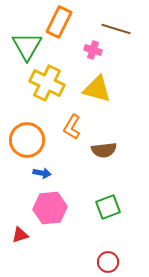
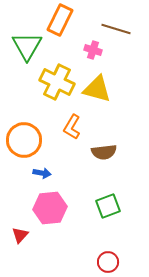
orange rectangle: moved 1 px right, 2 px up
yellow cross: moved 10 px right, 1 px up
orange circle: moved 3 px left
brown semicircle: moved 2 px down
green square: moved 1 px up
red triangle: rotated 30 degrees counterclockwise
